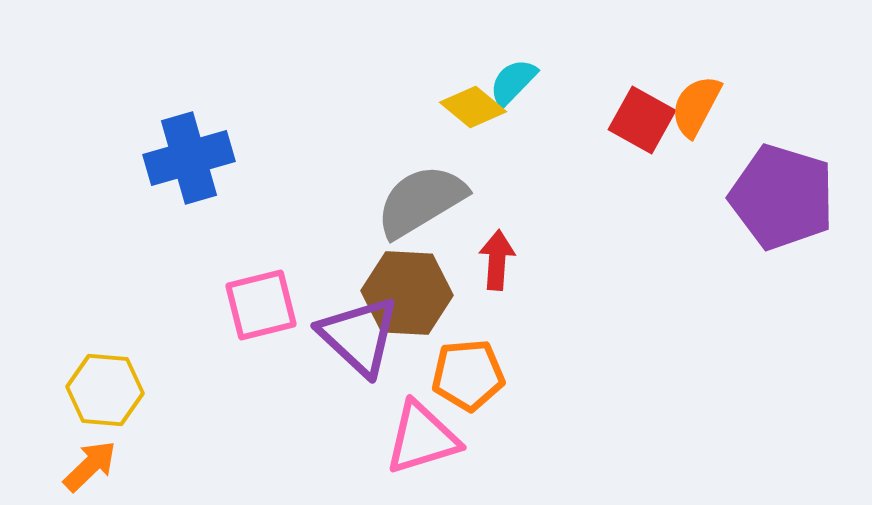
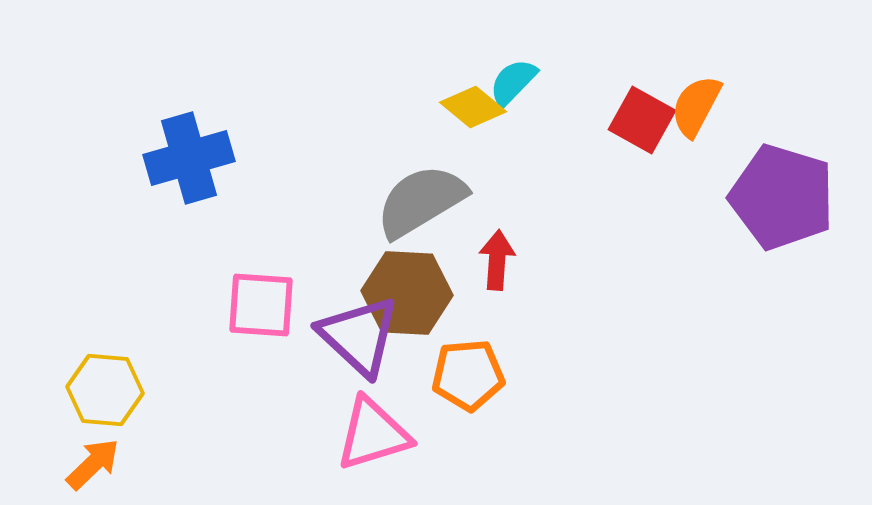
pink square: rotated 18 degrees clockwise
pink triangle: moved 49 px left, 4 px up
orange arrow: moved 3 px right, 2 px up
